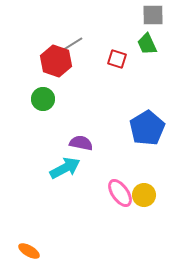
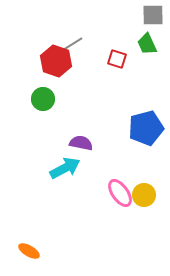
blue pentagon: moved 1 px left; rotated 16 degrees clockwise
